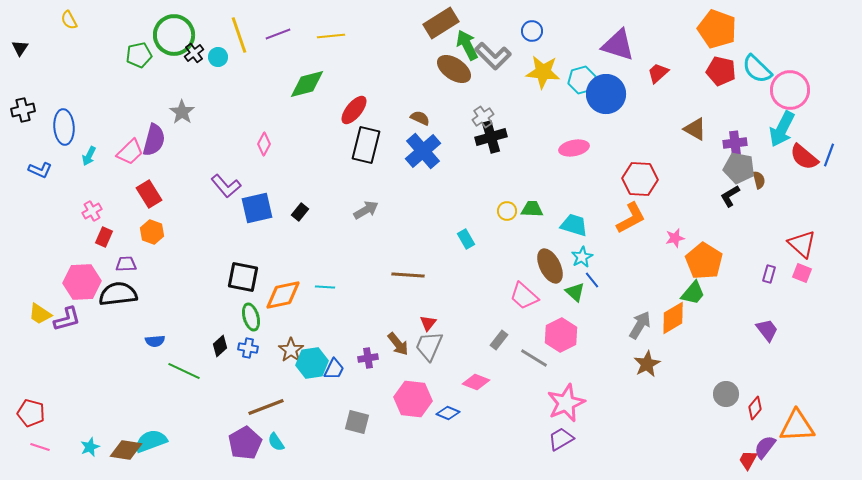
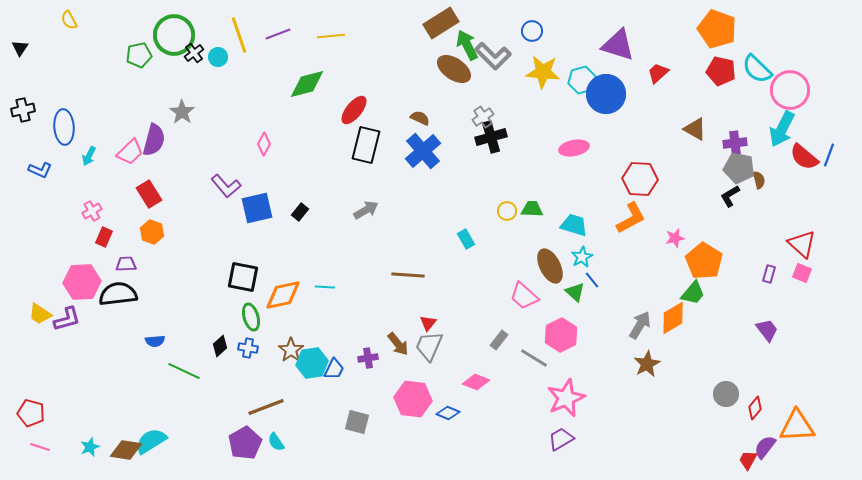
pink star at (566, 403): moved 5 px up
cyan semicircle at (151, 441): rotated 12 degrees counterclockwise
